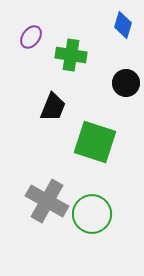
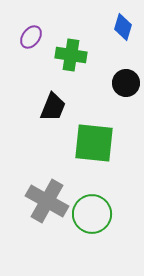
blue diamond: moved 2 px down
green square: moved 1 px left, 1 px down; rotated 12 degrees counterclockwise
